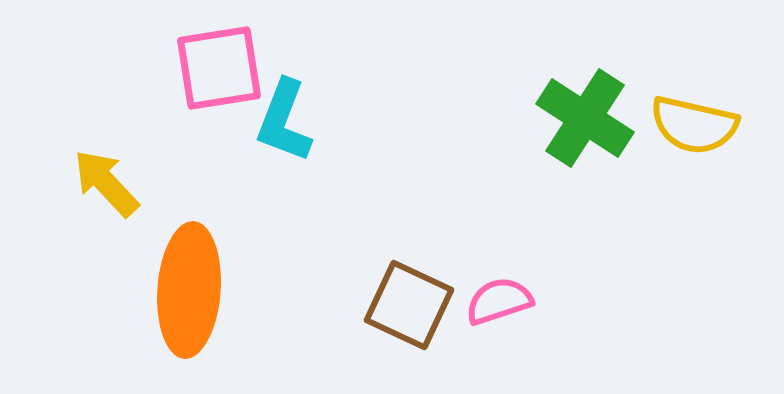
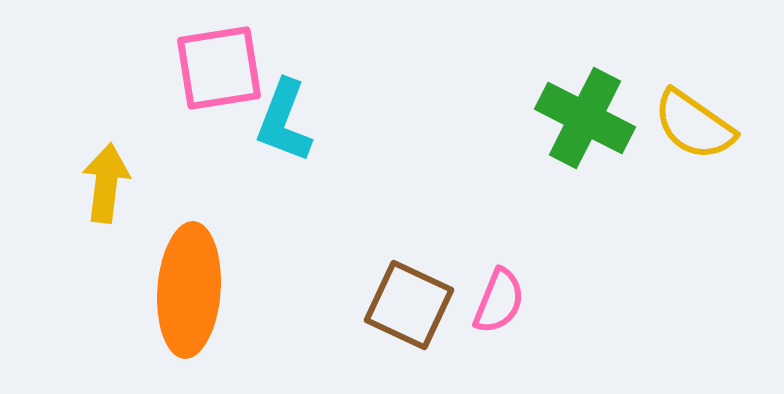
green cross: rotated 6 degrees counterclockwise
yellow semicircle: rotated 22 degrees clockwise
yellow arrow: rotated 50 degrees clockwise
pink semicircle: rotated 130 degrees clockwise
